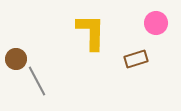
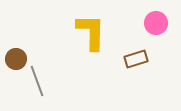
gray line: rotated 8 degrees clockwise
